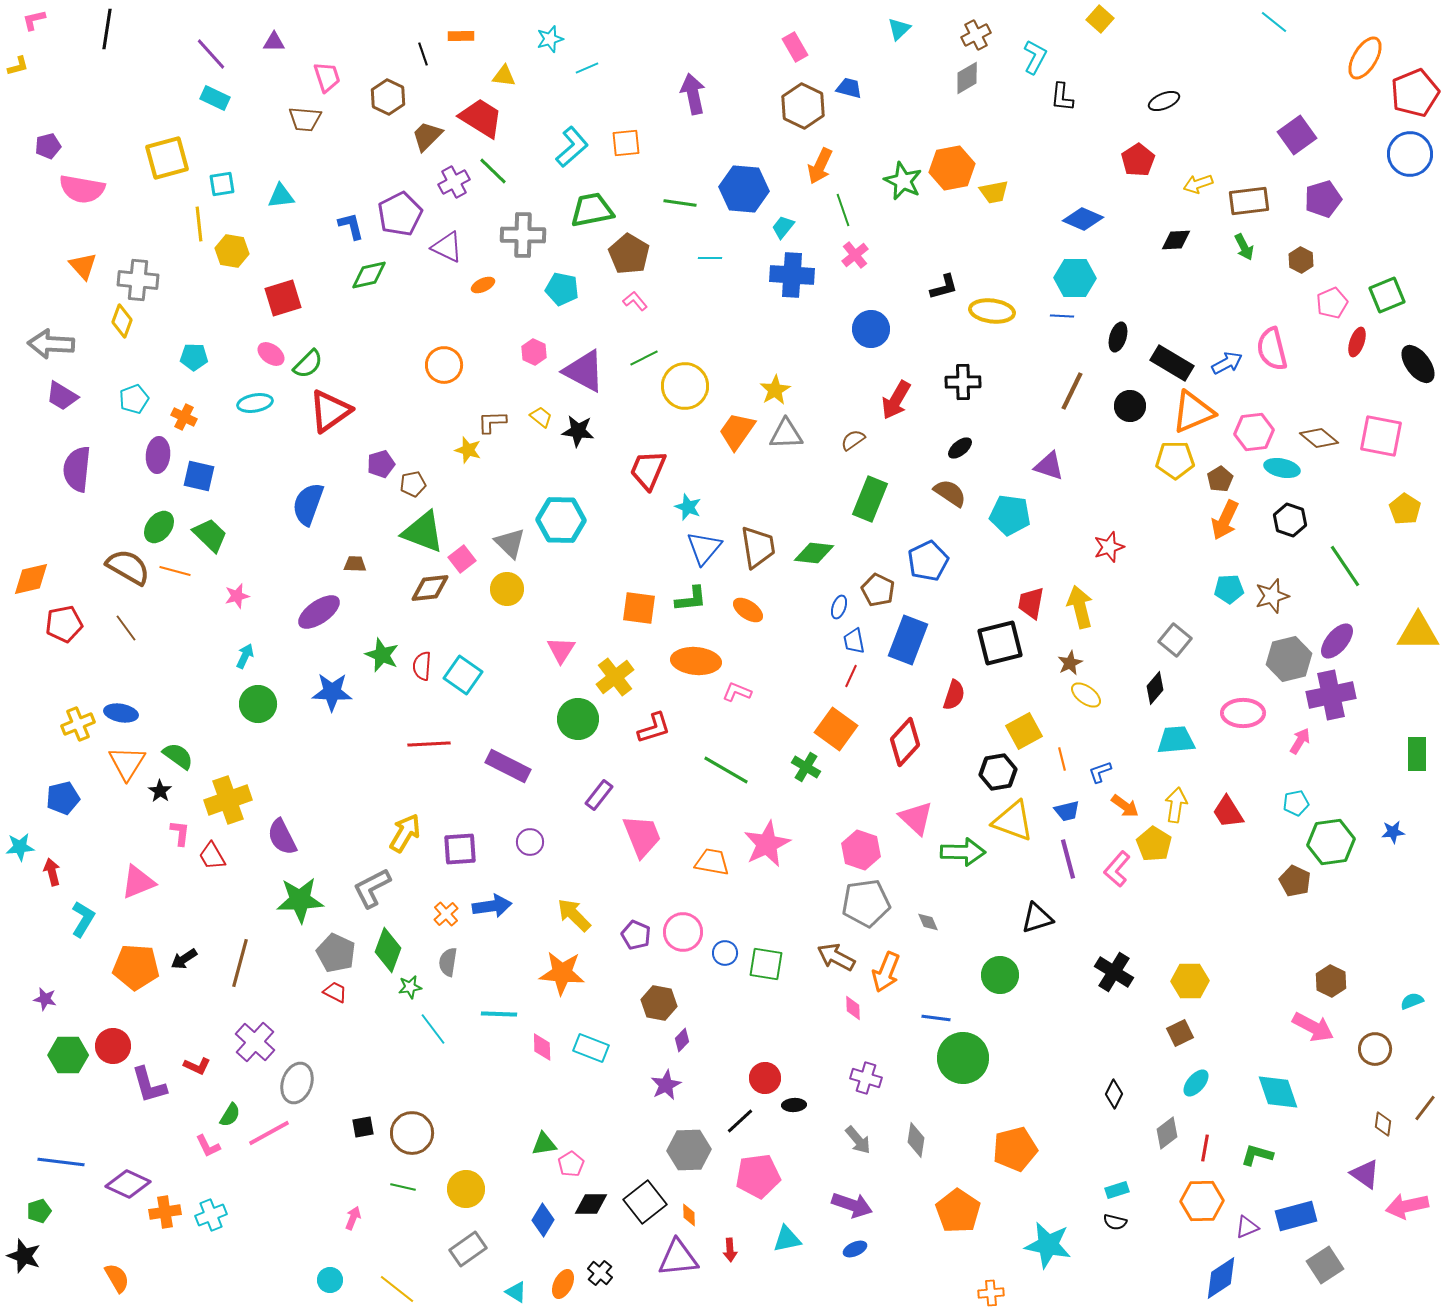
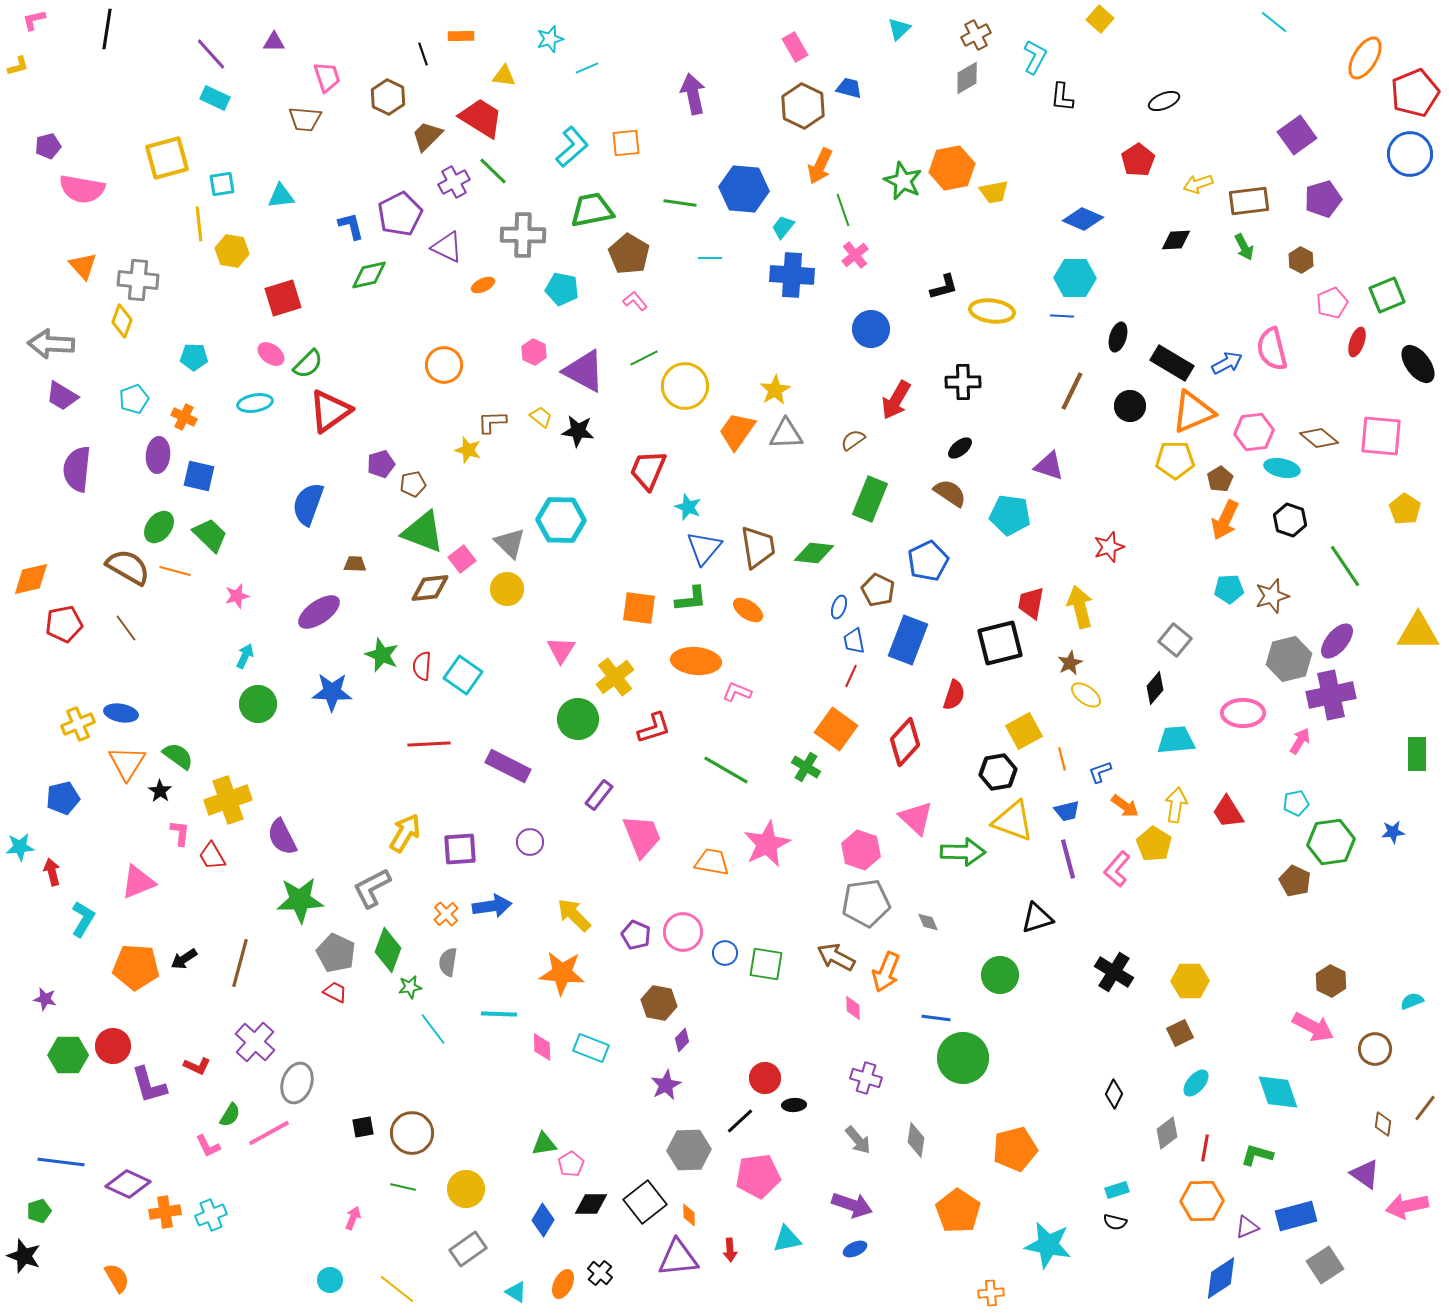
pink square at (1381, 436): rotated 6 degrees counterclockwise
